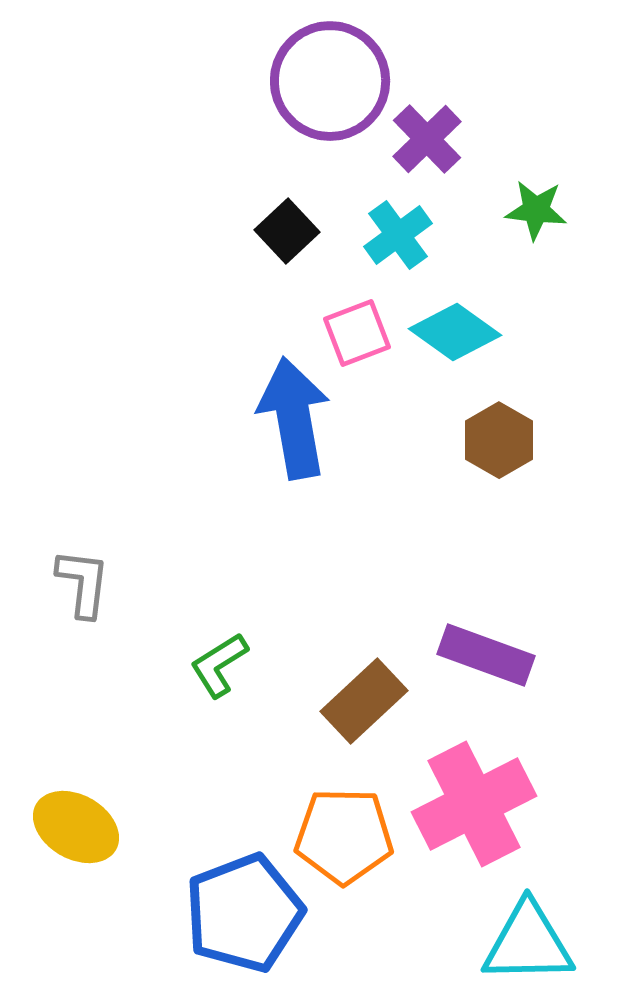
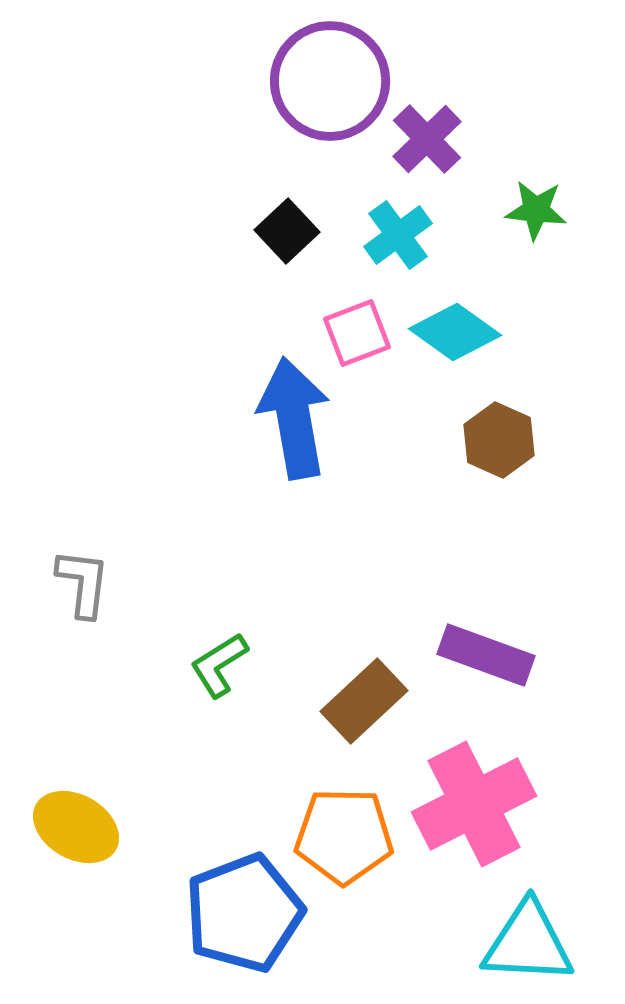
brown hexagon: rotated 6 degrees counterclockwise
cyan triangle: rotated 4 degrees clockwise
